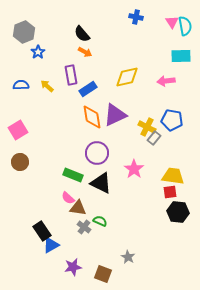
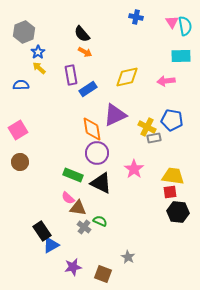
yellow arrow: moved 8 px left, 18 px up
orange diamond: moved 12 px down
gray rectangle: rotated 40 degrees clockwise
